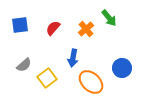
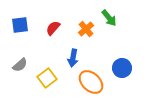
gray semicircle: moved 4 px left
